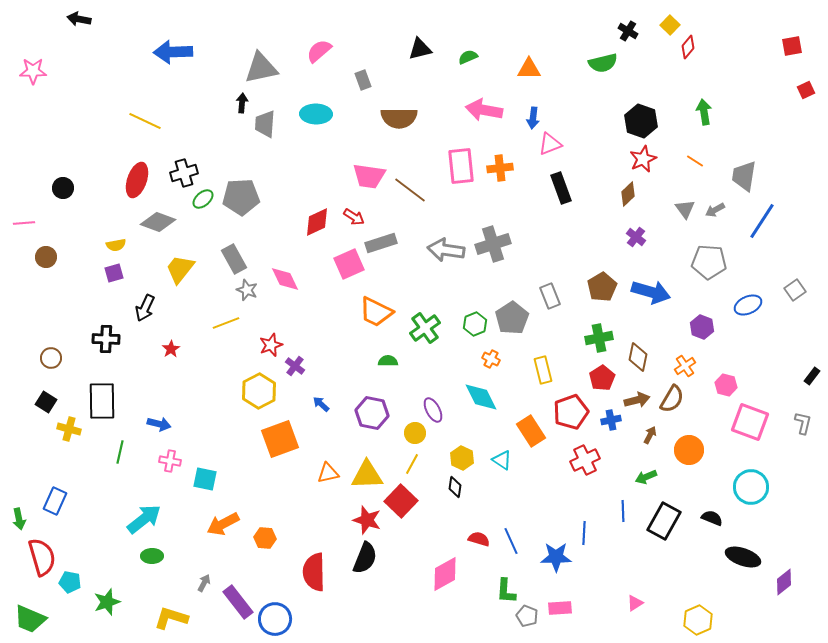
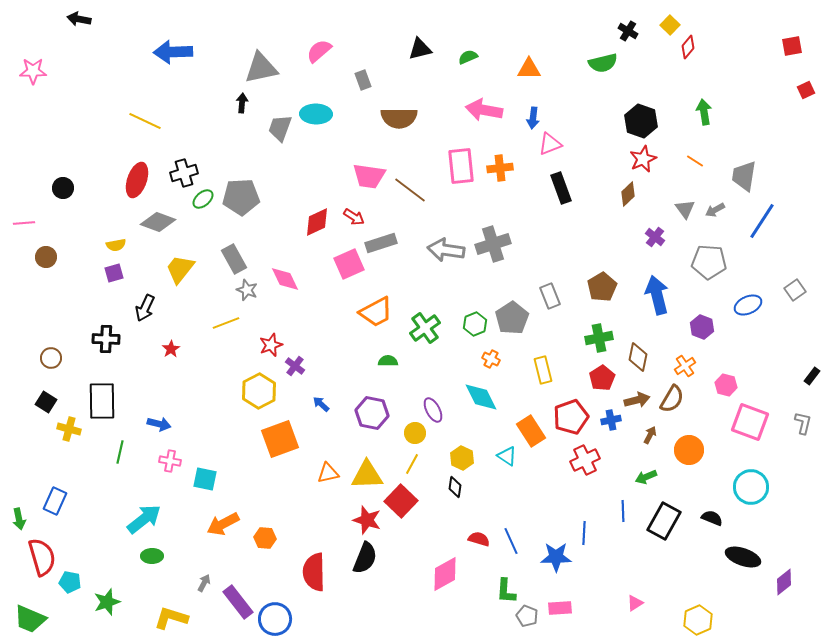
gray trapezoid at (265, 124): moved 15 px right, 4 px down; rotated 16 degrees clockwise
purple cross at (636, 237): moved 19 px right
blue arrow at (651, 292): moved 6 px right, 3 px down; rotated 120 degrees counterclockwise
orange trapezoid at (376, 312): rotated 54 degrees counterclockwise
red pentagon at (571, 412): moved 5 px down
cyan triangle at (502, 460): moved 5 px right, 4 px up
